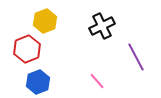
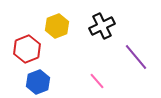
yellow hexagon: moved 12 px right, 5 px down
purple line: rotated 12 degrees counterclockwise
